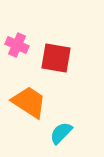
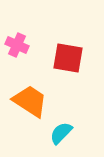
red square: moved 12 px right
orange trapezoid: moved 1 px right, 1 px up
